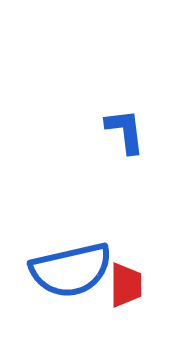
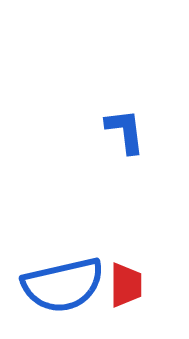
blue semicircle: moved 8 px left, 15 px down
